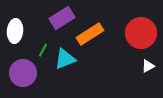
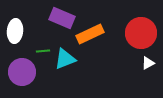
purple rectangle: rotated 55 degrees clockwise
orange rectangle: rotated 8 degrees clockwise
green line: moved 1 px down; rotated 56 degrees clockwise
white triangle: moved 3 px up
purple circle: moved 1 px left, 1 px up
